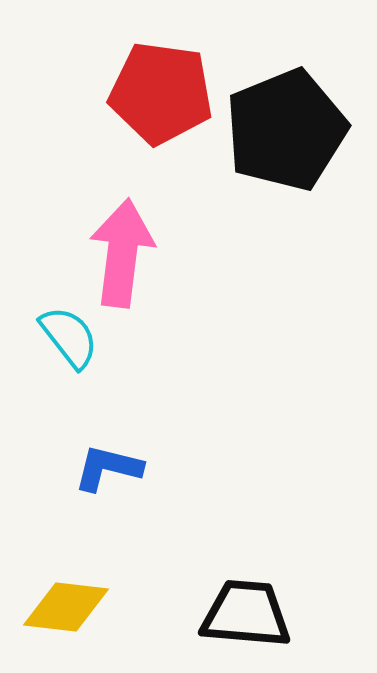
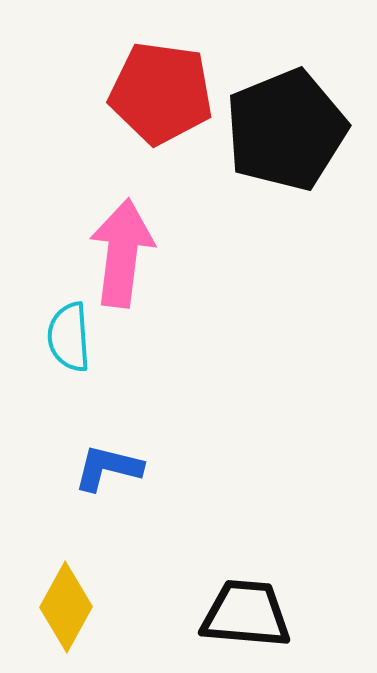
cyan semicircle: rotated 146 degrees counterclockwise
yellow diamond: rotated 68 degrees counterclockwise
